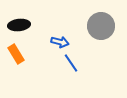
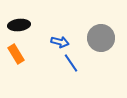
gray circle: moved 12 px down
